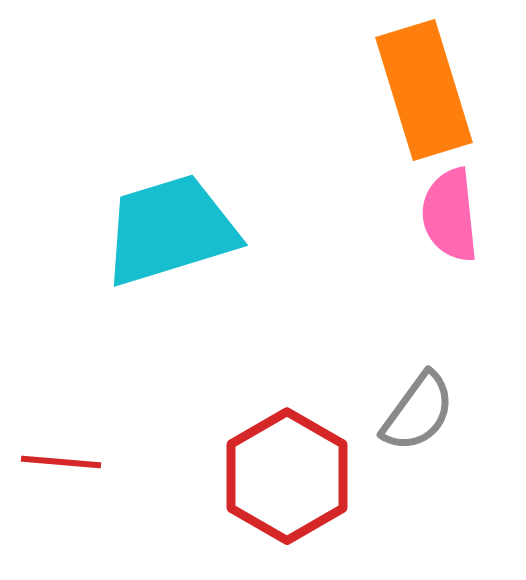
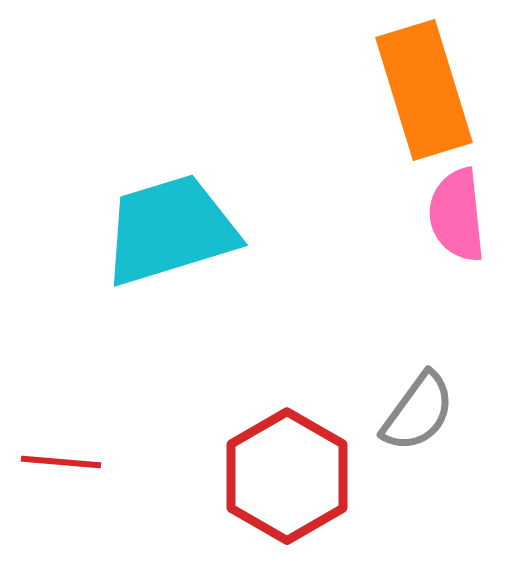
pink semicircle: moved 7 px right
